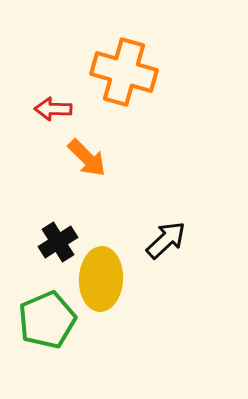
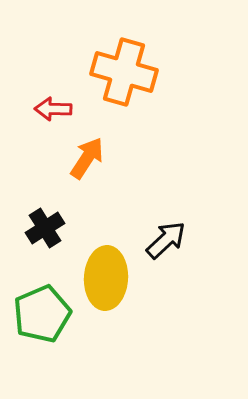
orange arrow: rotated 102 degrees counterclockwise
black cross: moved 13 px left, 14 px up
yellow ellipse: moved 5 px right, 1 px up
green pentagon: moved 5 px left, 6 px up
